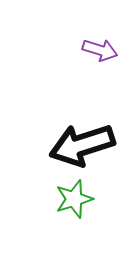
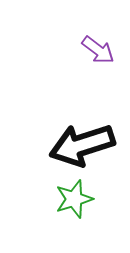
purple arrow: moved 2 px left; rotated 20 degrees clockwise
